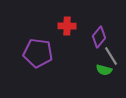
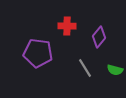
gray line: moved 26 px left, 12 px down
green semicircle: moved 11 px right
